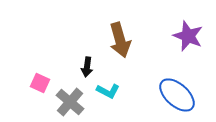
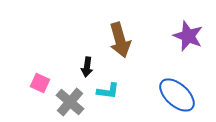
cyan L-shape: rotated 20 degrees counterclockwise
